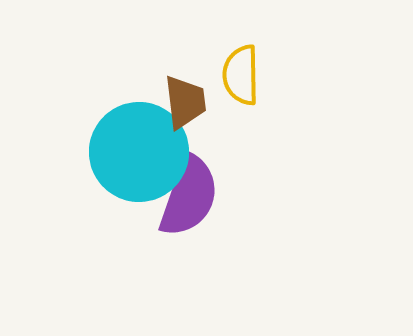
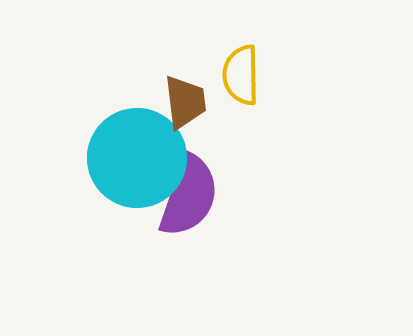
cyan circle: moved 2 px left, 6 px down
